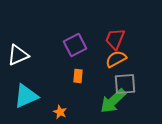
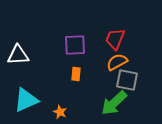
purple square: rotated 25 degrees clockwise
white triangle: rotated 20 degrees clockwise
orange semicircle: moved 1 px right, 3 px down
orange rectangle: moved 2 px left, 2 px up
gray square: moved 2 px right, 4 px up; rotated 15 degrees clockwise
cyan triangle: moved 4 px down
green arrow: moved 1 px right, 2 px down
